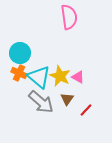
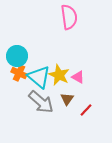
cyan circle: moved 3 px left, 3 px down
yellow star: moved 1 px left, 1 px up
